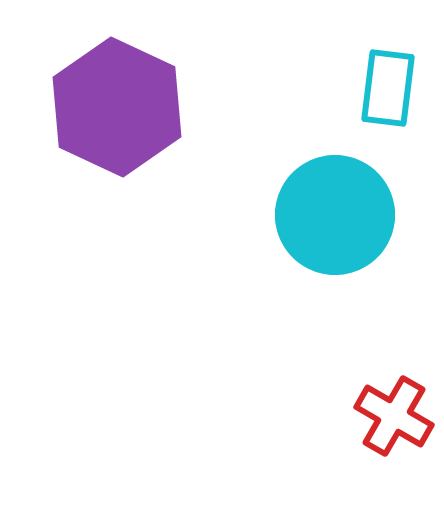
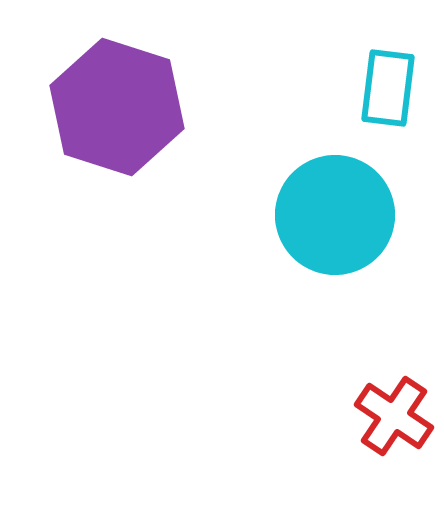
purple hexagon: rotated 7 degrees counterclockwise
red cross: rotated 4 degrees clockwise
